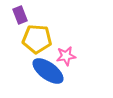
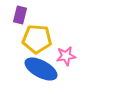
purple rectangle: rotated 36 degrees clockwise
blue ellipse: moved 7 px left, 2 px up; rotated 8 degrees counterclockwise
